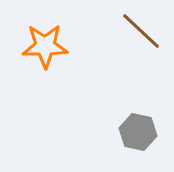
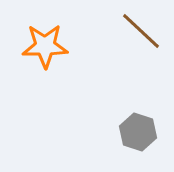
gray hexagon: rotated 6 degrees clockwise
